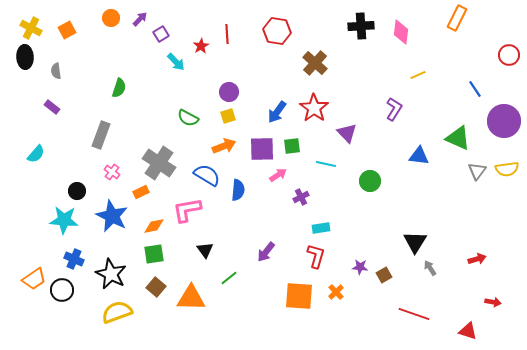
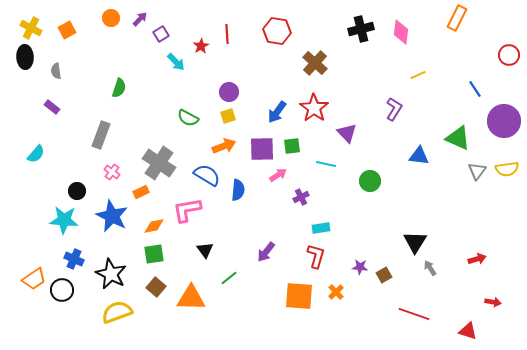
black cross at (361, 26): moved 3 px down; rotated 10 degrees counterclockwise
